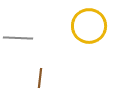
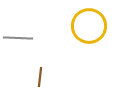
brown line: moved 1 px up
